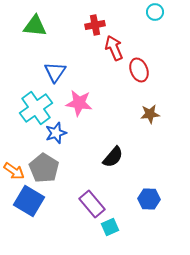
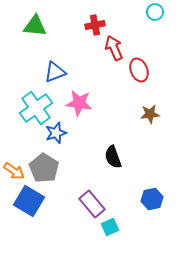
blue triangle: rotated 35 degrees clockwise
black semicircle: rotated 120 degrees clockwise
blue hexagon: moved 3 px right; rotated 15 degrees counterclockwise
